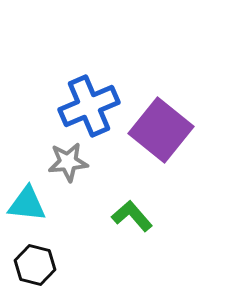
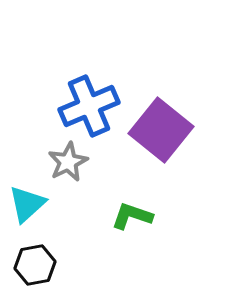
gray star: rotated 21 degrees counterclockwise
cyan triangle: rotated 48 degrees counterclockwise
green L-shape: rotated 30 degrees counterclockwise
black hexagon: rotated 24 degrees counterclockwise
